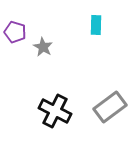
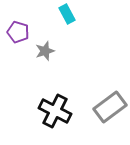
cyan rectangle: moved 29 px left, 11 px up; rotated 30 degrees counterclockwise
purple pentagon: moved 3 px right
gray star: moved 2 px right, 4 px down; rotated 24 degrees clockwise
